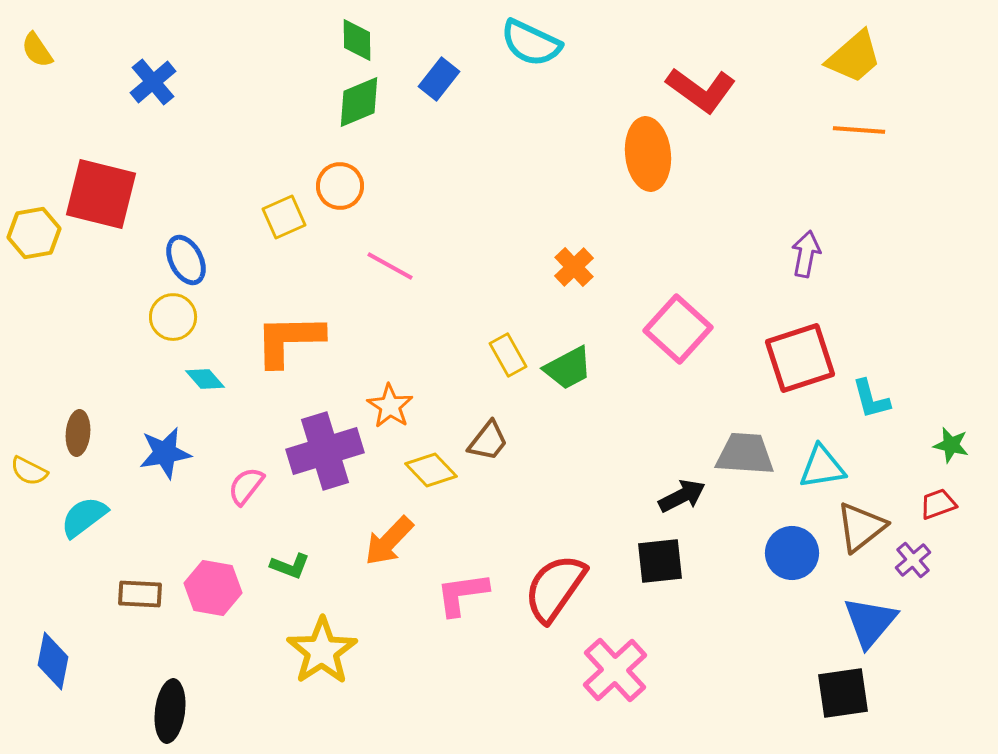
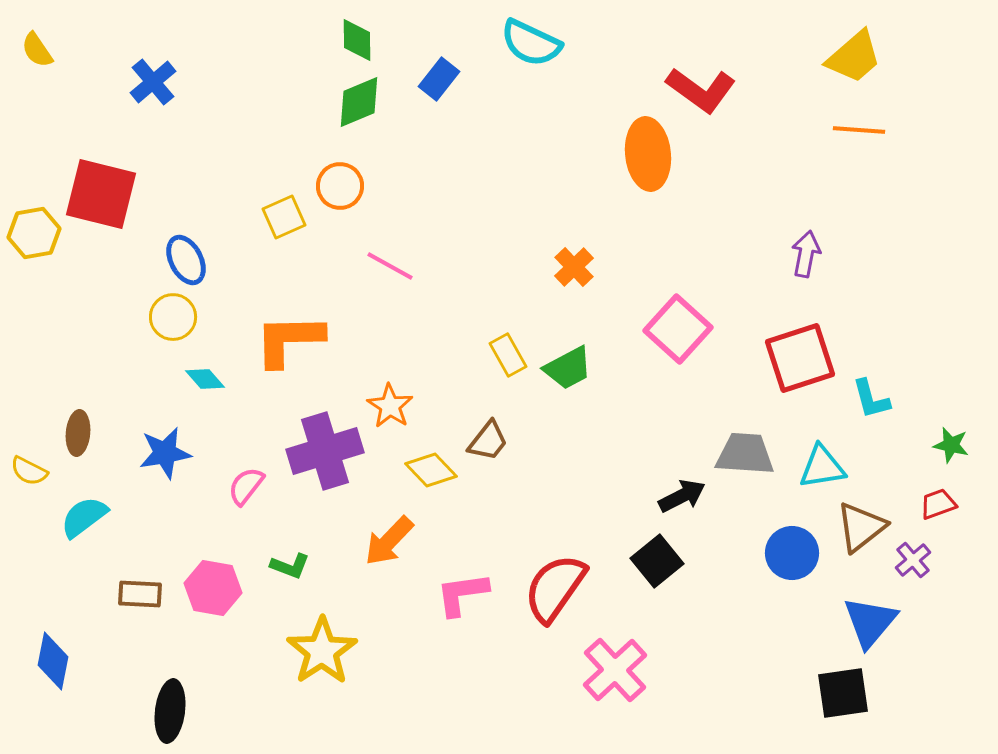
black square at (660, 561): moved 3 px left; rotated 33 degrees counterclockwise
